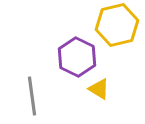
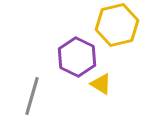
yellow triangle: moved 2 px right, 5 px up
gray line: rotated 24 degrees clockwise
